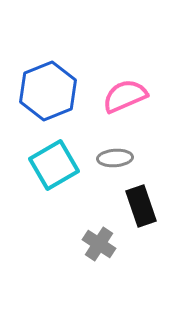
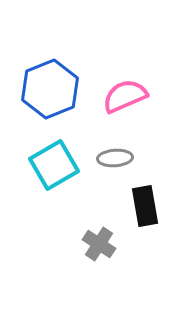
blue hexagon: moved 2 px right, 2 px up
black rectangle: moved 4 px right; rotated 9 degrees clockwise
